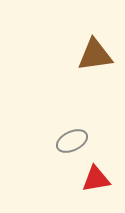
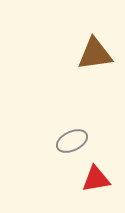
brown triangle: moved 1 px up
